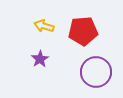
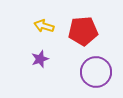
purple star: rotated 12 degrees clockwise
